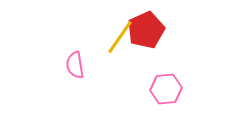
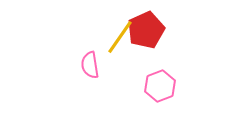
pink semicircle: moved 15 px right
pink hexagon: moved 6 px left, 3 px up; rotated 16 degrees counterclockwise
